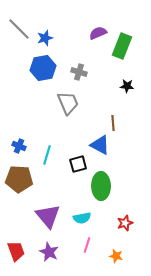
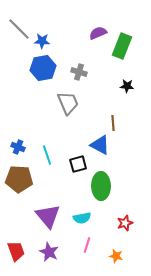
blue star: moved 3 px left, 3 px down; rotated 21 degrees clockwise
blue cross: moved 1 px left, 1 px down
cyan line: rotated 36 degrees counterclockwise
